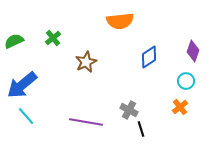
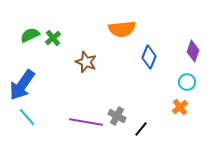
orange semicircle: moved 2 px right, 8 px down
green semicircle: moved 16 px right, 6 px up
blue diamond: rotated 35 degrees counterclockwise
brown star: rotated 25 degrees counterclockwise
cyan circle: moved 1 px right, 1 px down
blue arrow: rotated 16 degrees counterclockwise
gray cross: moved 12 px left, 6 px down
cyan line: moved 1 px right, 1 px down
black line: rotated 56 degrees clockwise
